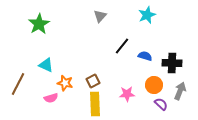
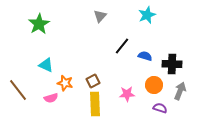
black cross: moved 1 px down
brown line: moved 6 px down; rotated 65 degrees counterclockwise
purple semicircle: moved 1 px left, 4 px down; rotated 24 degrees counterclockwise
